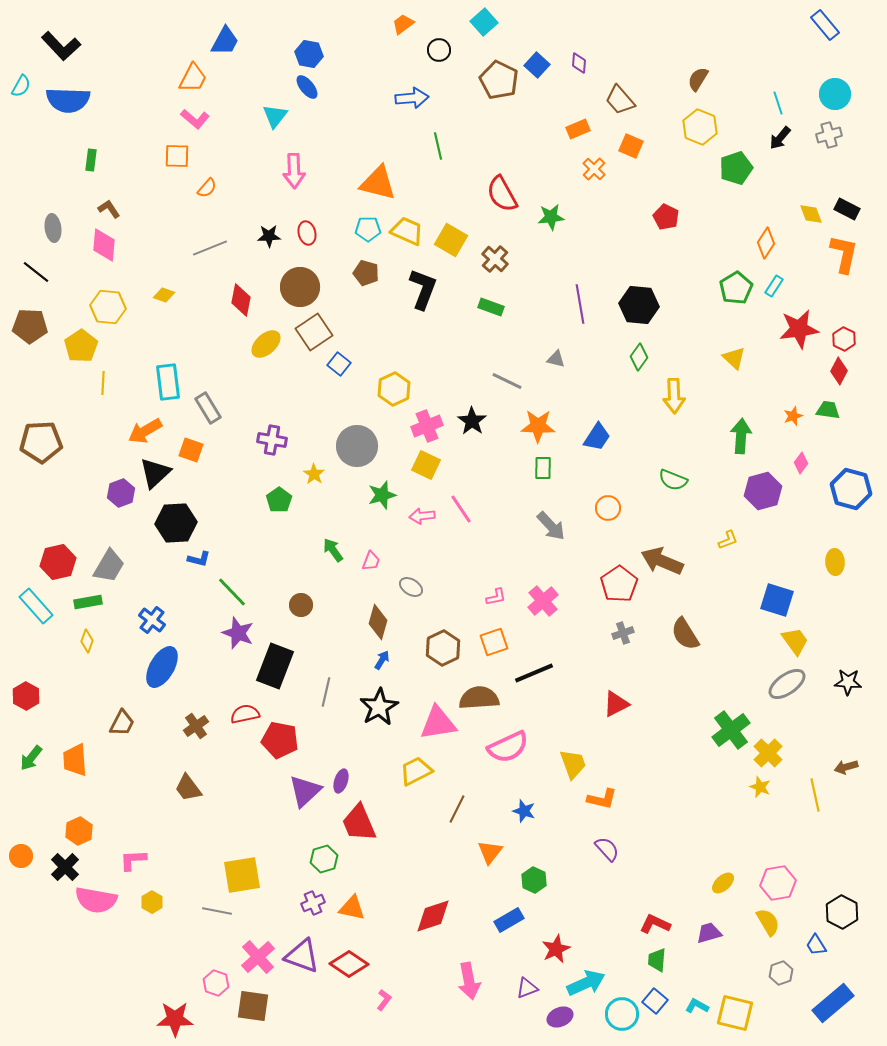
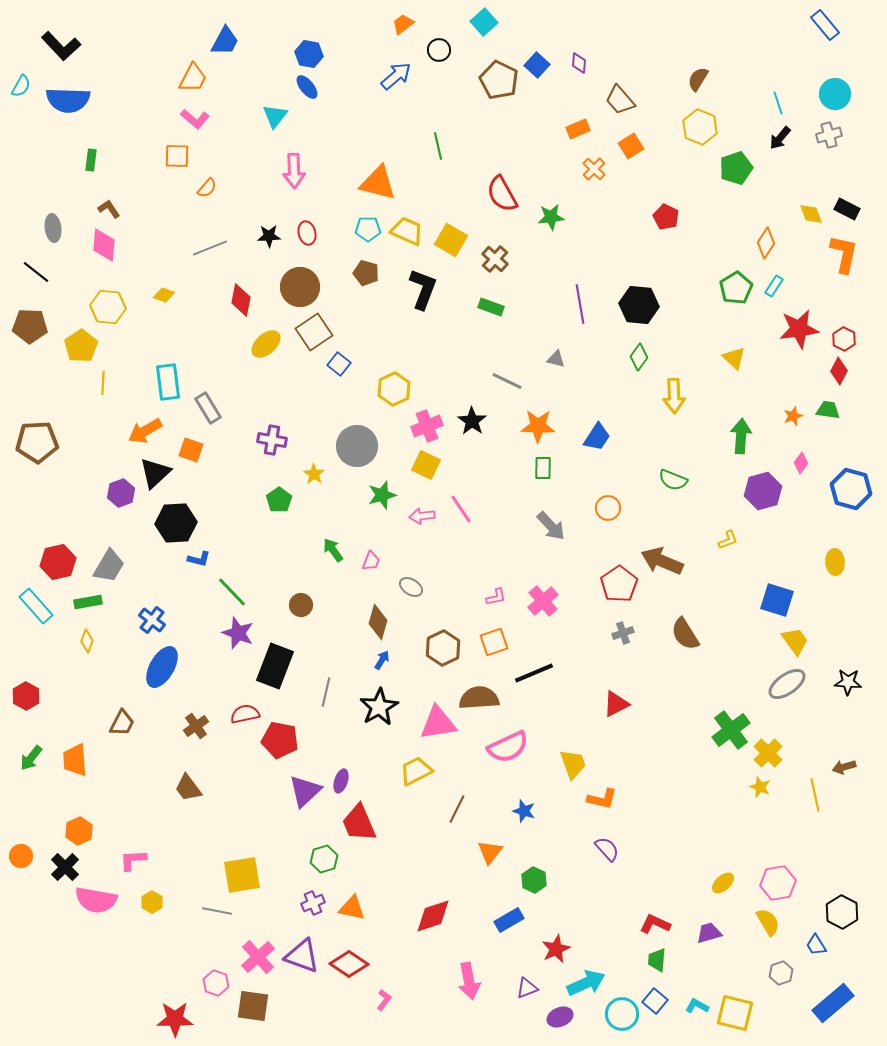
blue arrow at (412, 98): moved 16 px left, 22 px up; rotated 36 degrees counterclockwise
orange square at (631, 146): rotated 35 degrees clockwise
brown pentagon at (41, 442): moved 4 px left
brown arrow at (846, 767): moved 2 px left
